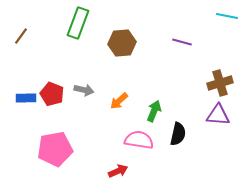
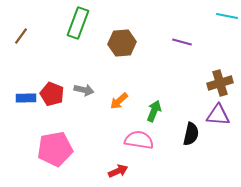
black semicircle: moved 13 px right
